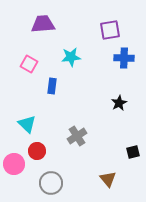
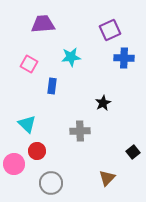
purple square: rotated 15 degrees counterclockwise
black star: moved 16 px left
gray cross: moved 3 px right, 5 px up; rotated 30 degrees clockwise
black square: rotated 24 degrees counterclockwise
brown triangle: moved 1 px left, 1 px up; rotated 24 degrees clockwise
